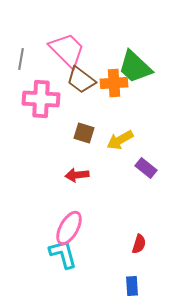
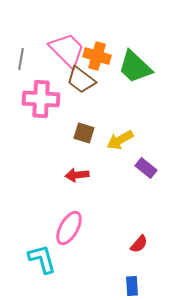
orange cross: moved 17 px left, 27 px up; rotated 20 degrees clockwise
red semicircle: rotated 24 degrees clockwise
cyan L-shape: moved 21 px left, 5 px down
